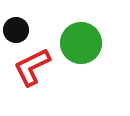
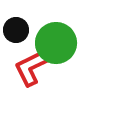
green circle: moved 25 px left
